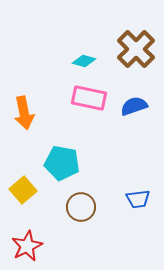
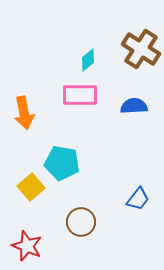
brown cross: moved 5 px right; rotated 12 degrees counterclockwise
cyan diamond: moved 4 px right, 1 px up; rotated 55 degrees counterclockwise
pink rectangle: moved 9 px left, 3 px up; rotated 12 degrees counterclockwise
blue semicircle: rotated 16 degrees clockwise
yellow square: moved 8 px right, 3 px up
blue trapezoid: rotated 45 degrees counterclockwise
brown circle: moved 15 px down
red star: rotated 24 degrees counterclockwise
